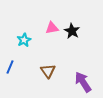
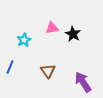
black star: moved 1 px right, 3 px down
